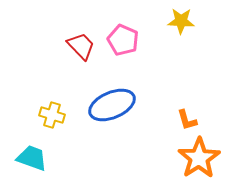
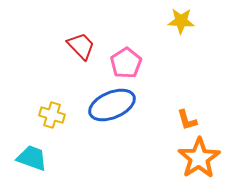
pink pentagon: moved 3 px right, 23 px down; rotated 16 degrees clockwise
